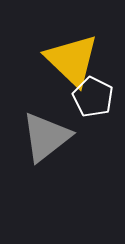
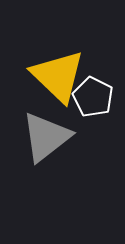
yellow triangle: moved 14 px left, 16 px down
